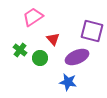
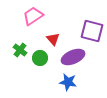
pink trapezoid: moved 1 px up
purple ellipse: moved 4 px left
